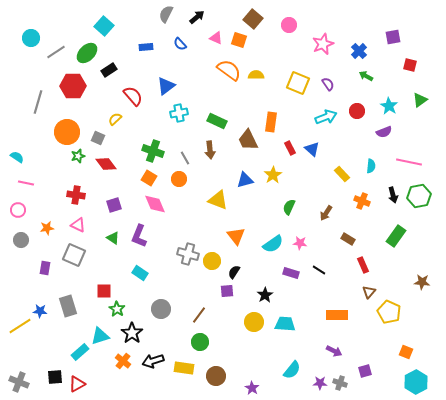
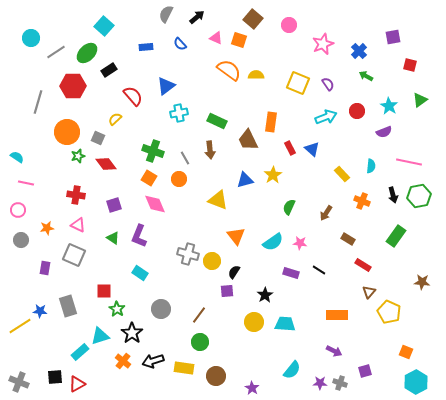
cyan semicircle at (273, 244): moved 2 px up
red rectangle at (363, 265): rotated 35 degrees counterclockwise
